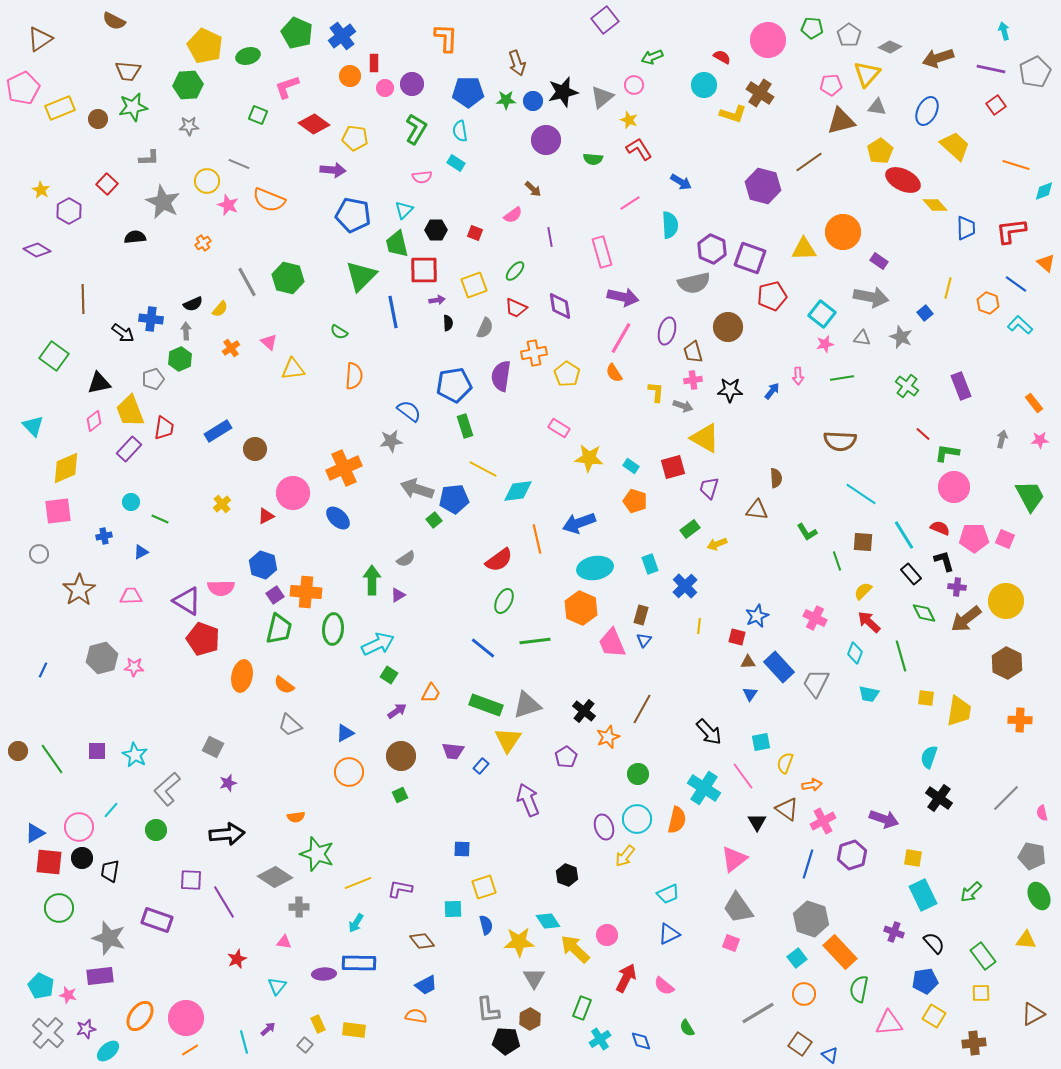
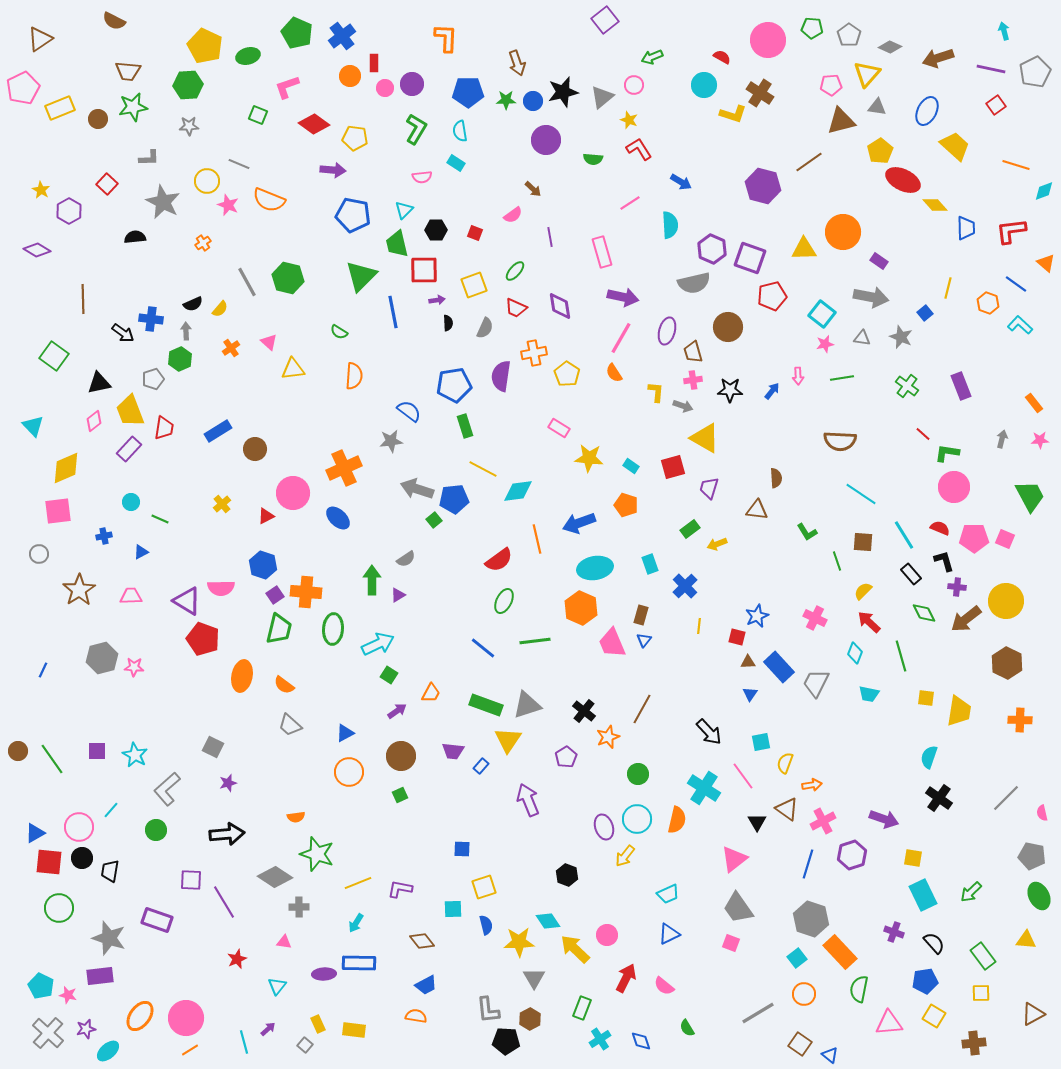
orange pentagon at (635, 501): moved 9 px left, 4 px down
